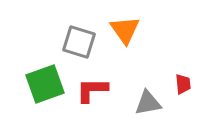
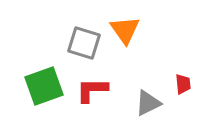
gray square: moved 5 px right, 1 px down
green square: moved 1 px left, 2 px down
gray triangle: rotated 16 degrees counterclockwise
